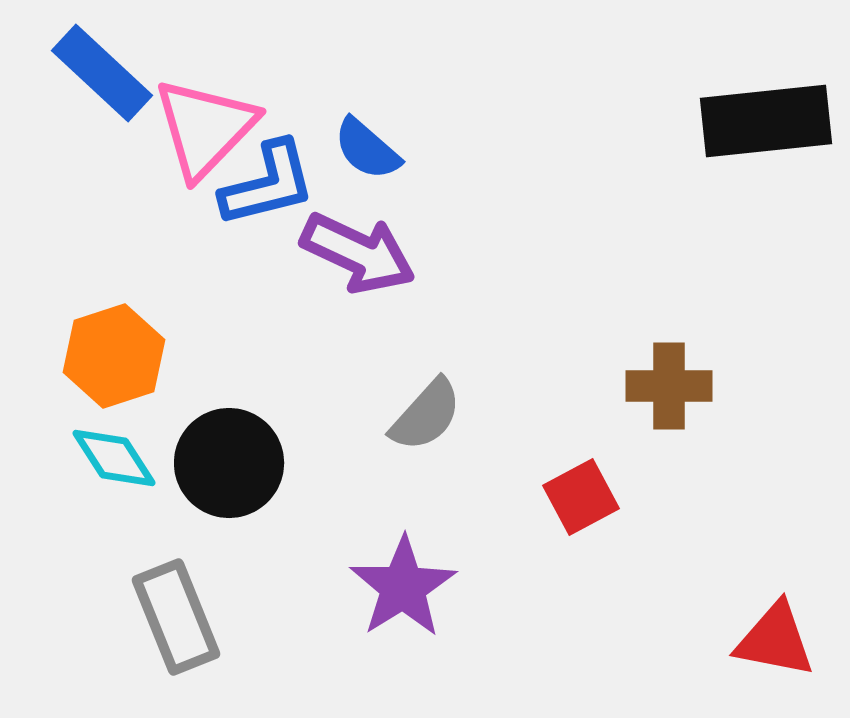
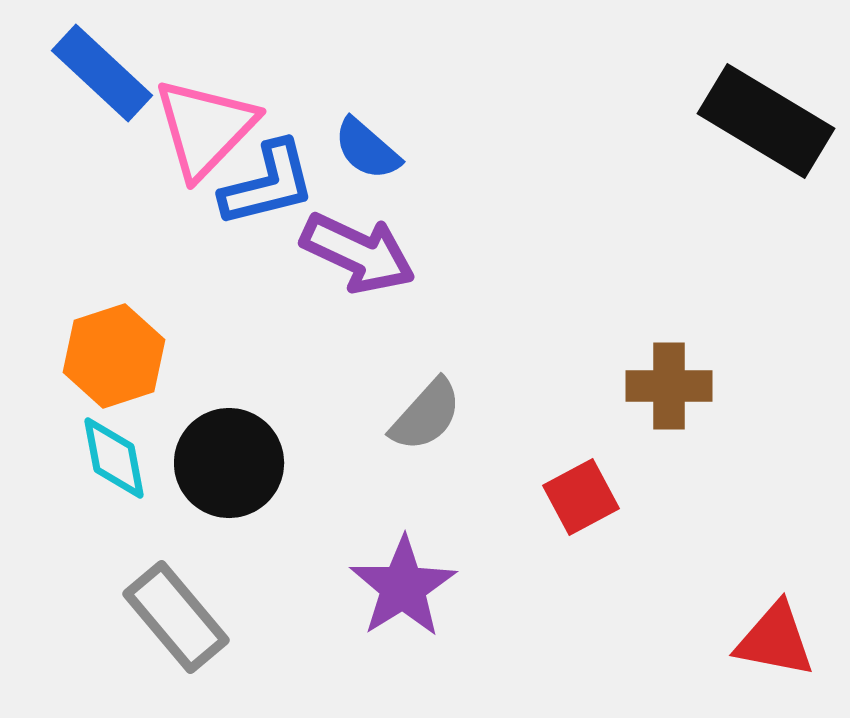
black rectangle: rotated 37 degrees clockwise
cyan diamond: rotated 22 degrees clockwise
gray rectangle: rotated 18 degrees counterclockwise
